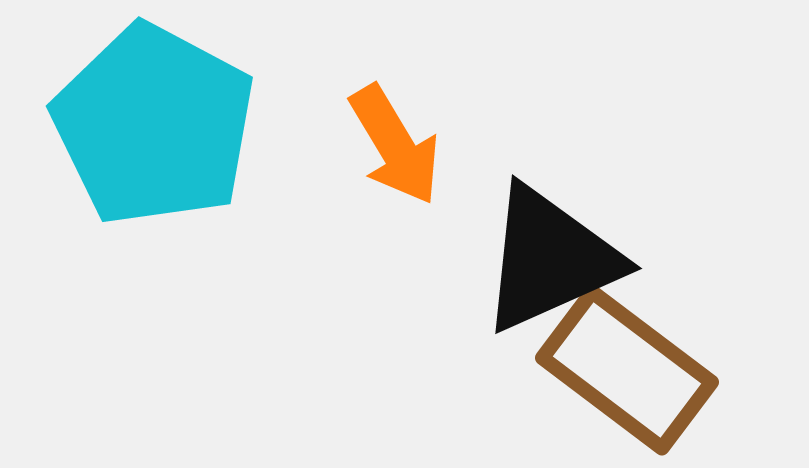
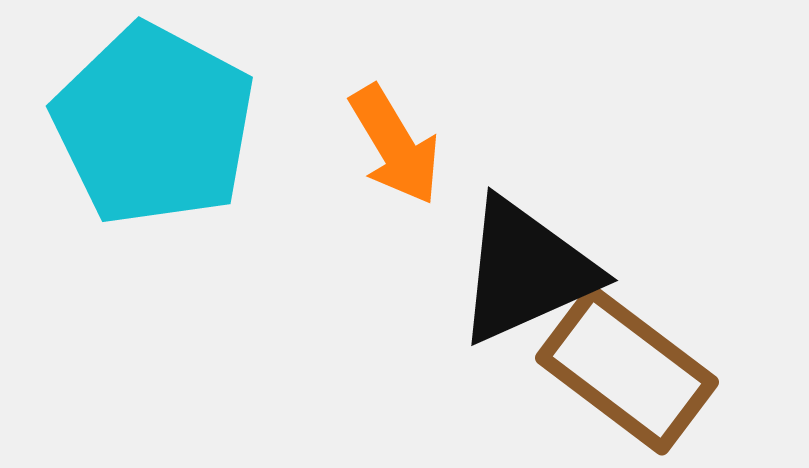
black triangle: moved 24 px left, 12 px down
